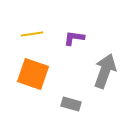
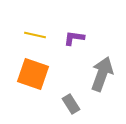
yellow line: moved 3 px right, 1 px down; rotated 20 degrees clockwise
gray arrow: moved 3 px left, 3 px down
gray rectangle: rotated 42 degrees clockwise
